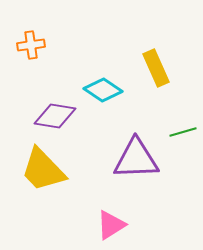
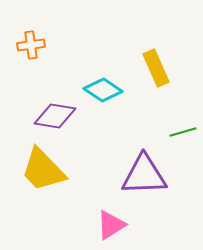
purple triangle: moved 8 px right, 16 px down
